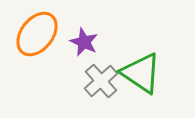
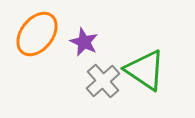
green triangle: moved 4 px right, 3 px up
gray cross: moved 2 px right
